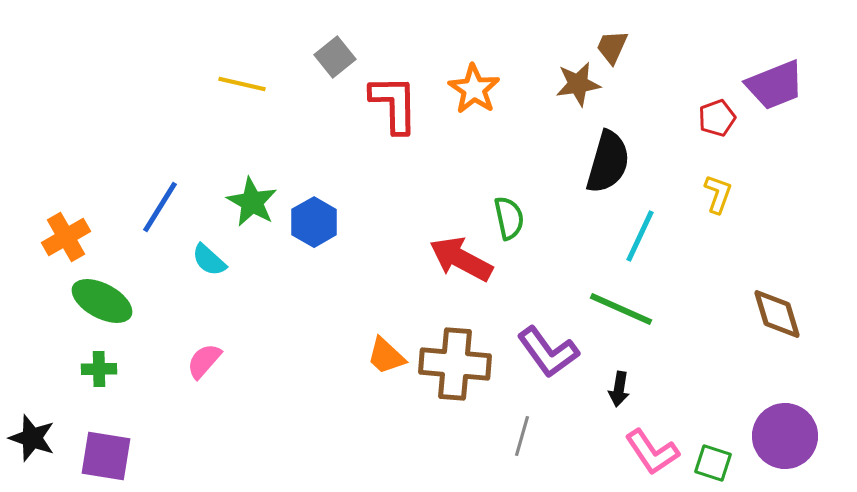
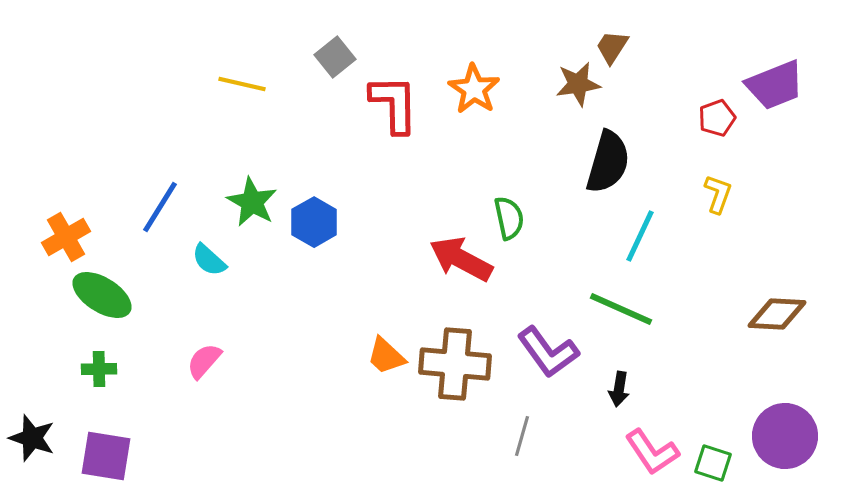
brown trapezoid: rotated 9 degrees clockwise
green ellipse: moved 6 px up; rotated 4 degrees clockwise
brown diamond: rotated 70 degrees counterclockwise
